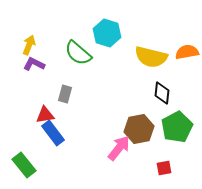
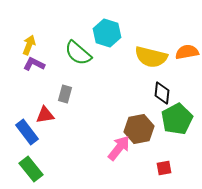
green pentagon: moved 8 px up
blue rectangle: moved 26 px left, 1 px up
green rectangle: moved 7 px right, 4 px down
